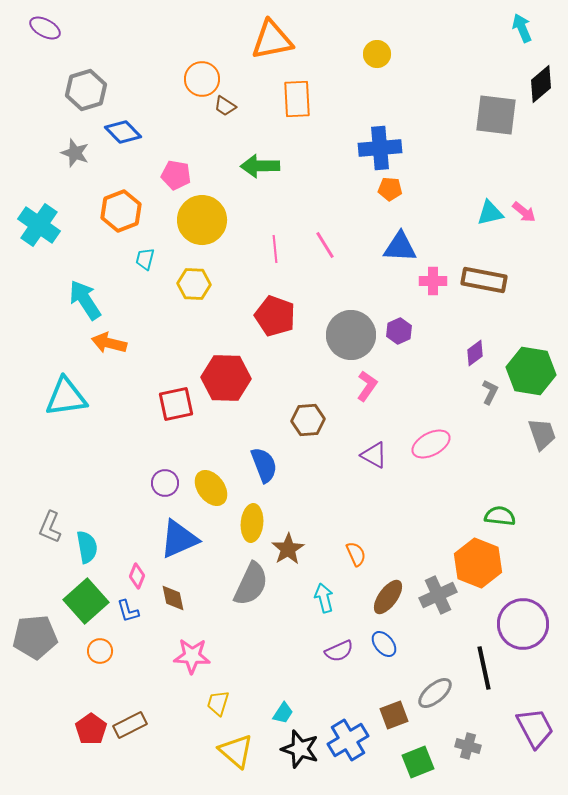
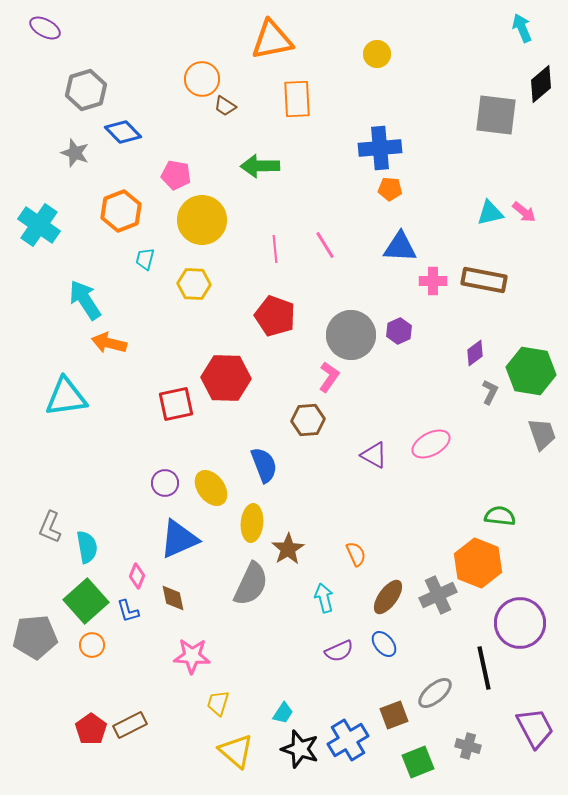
pink L-shape at (367, 386): moved 38 px left, 9 px up
purple circle at (523, 624): moved 3 px left, 1 px up
orange circle at (100, 651): moved 8 px left, 6 px up
